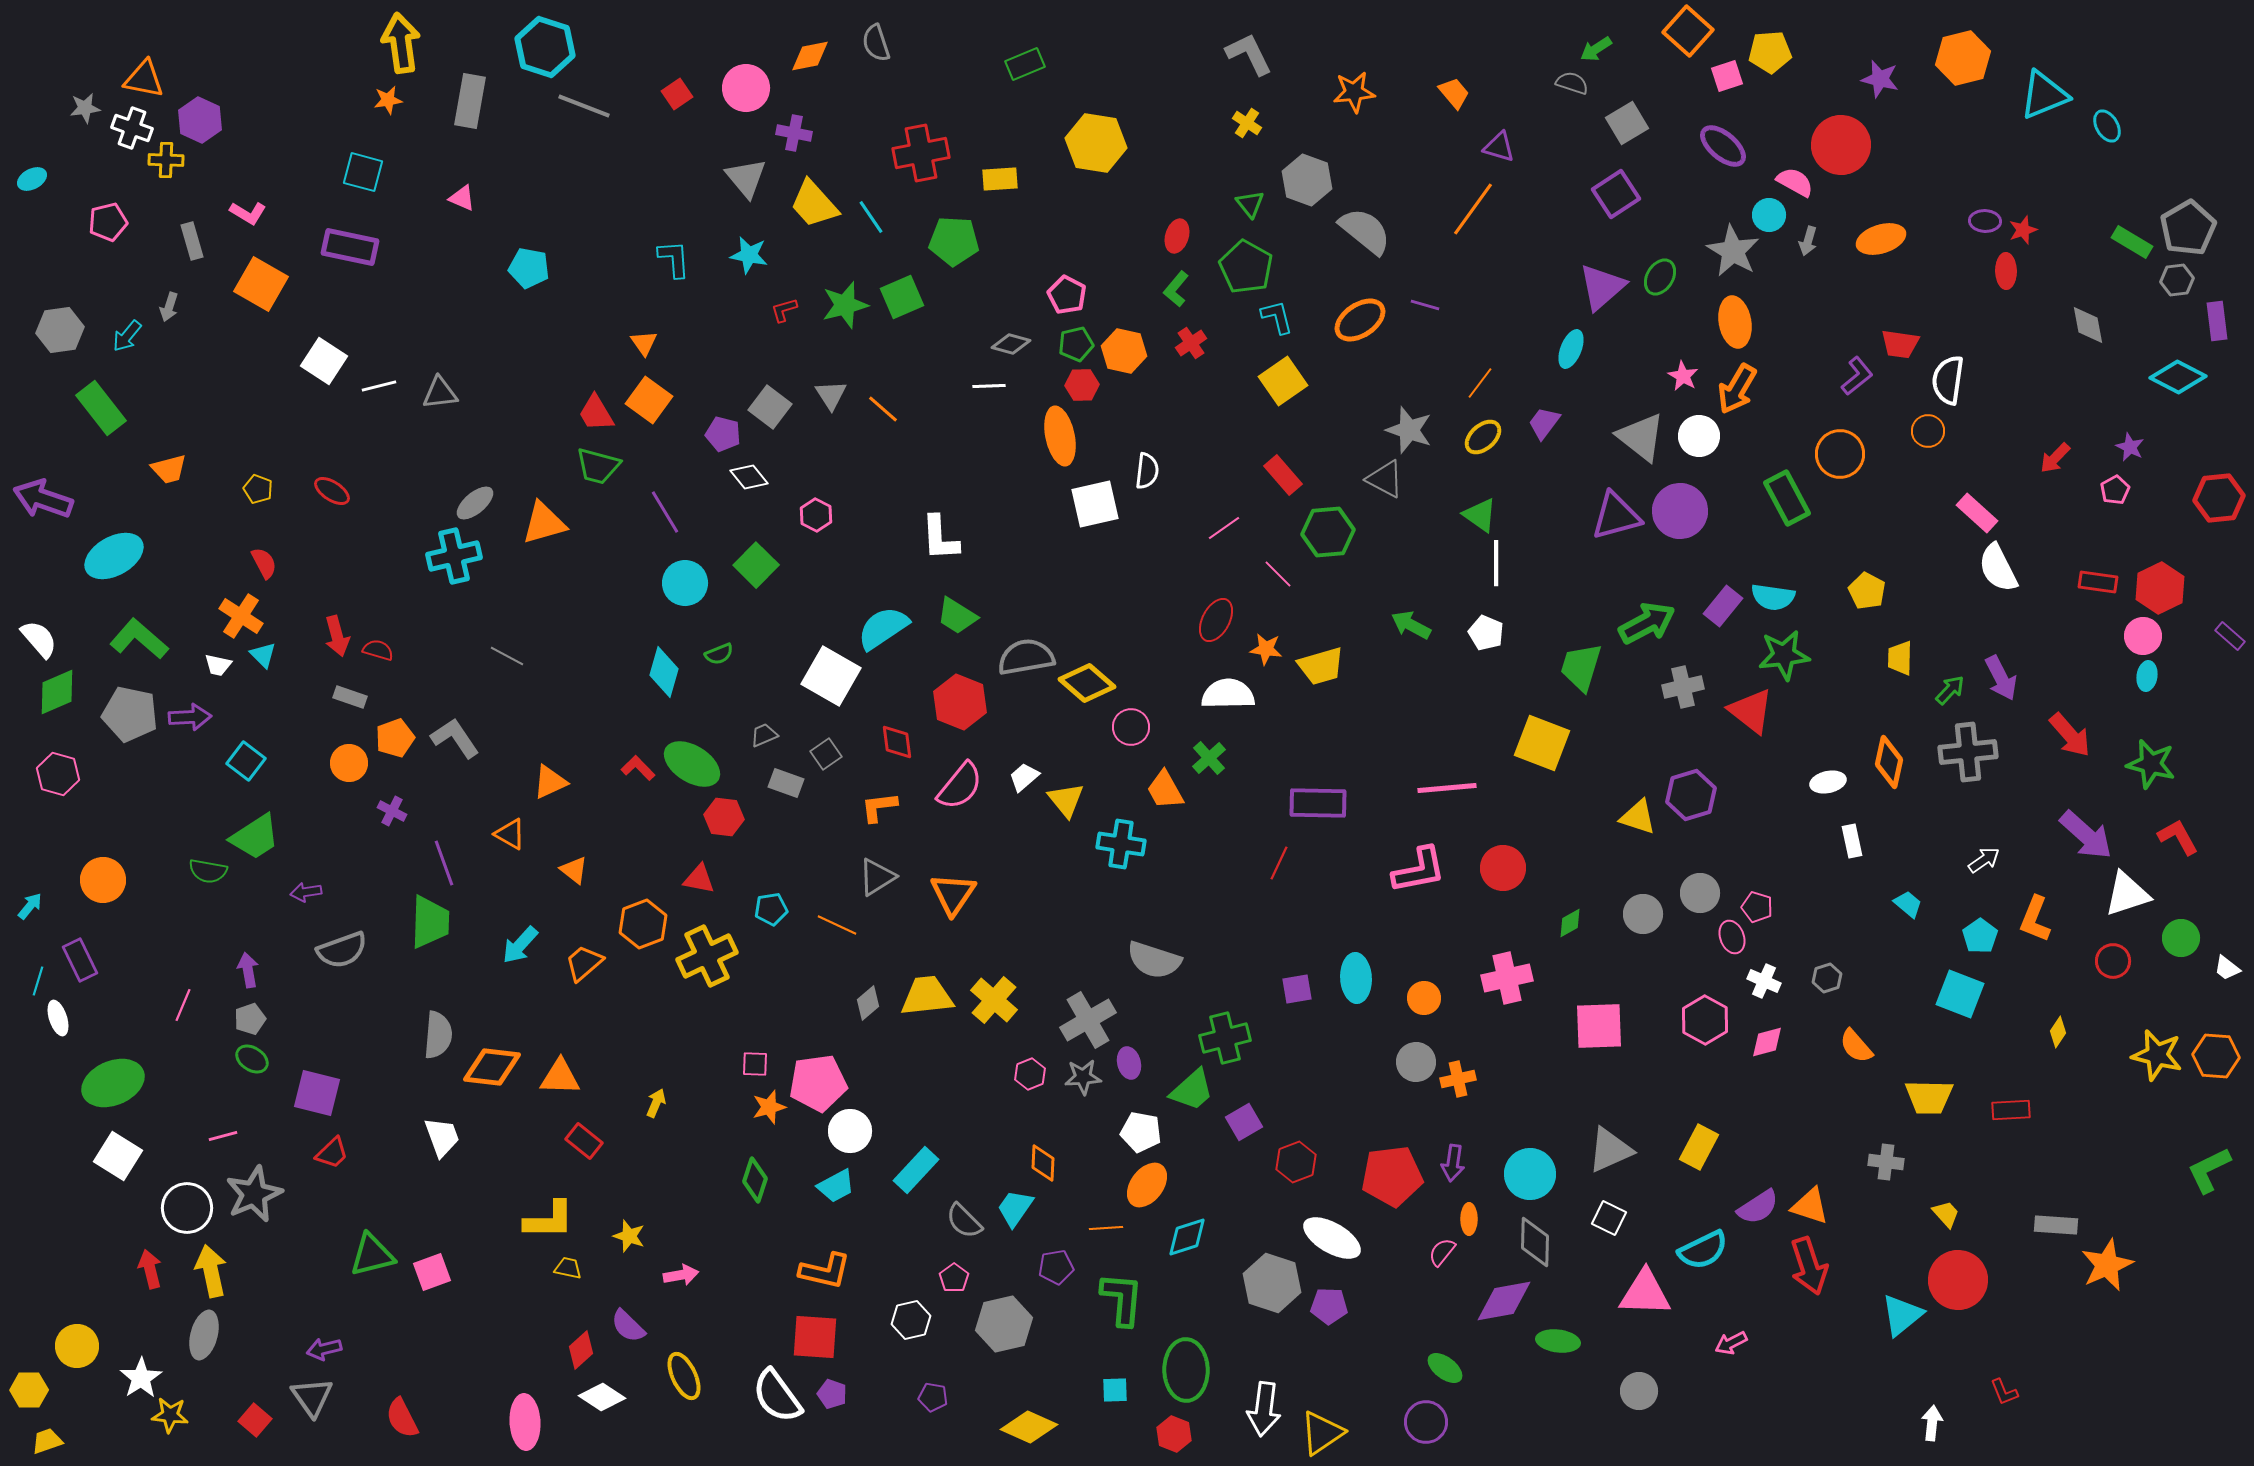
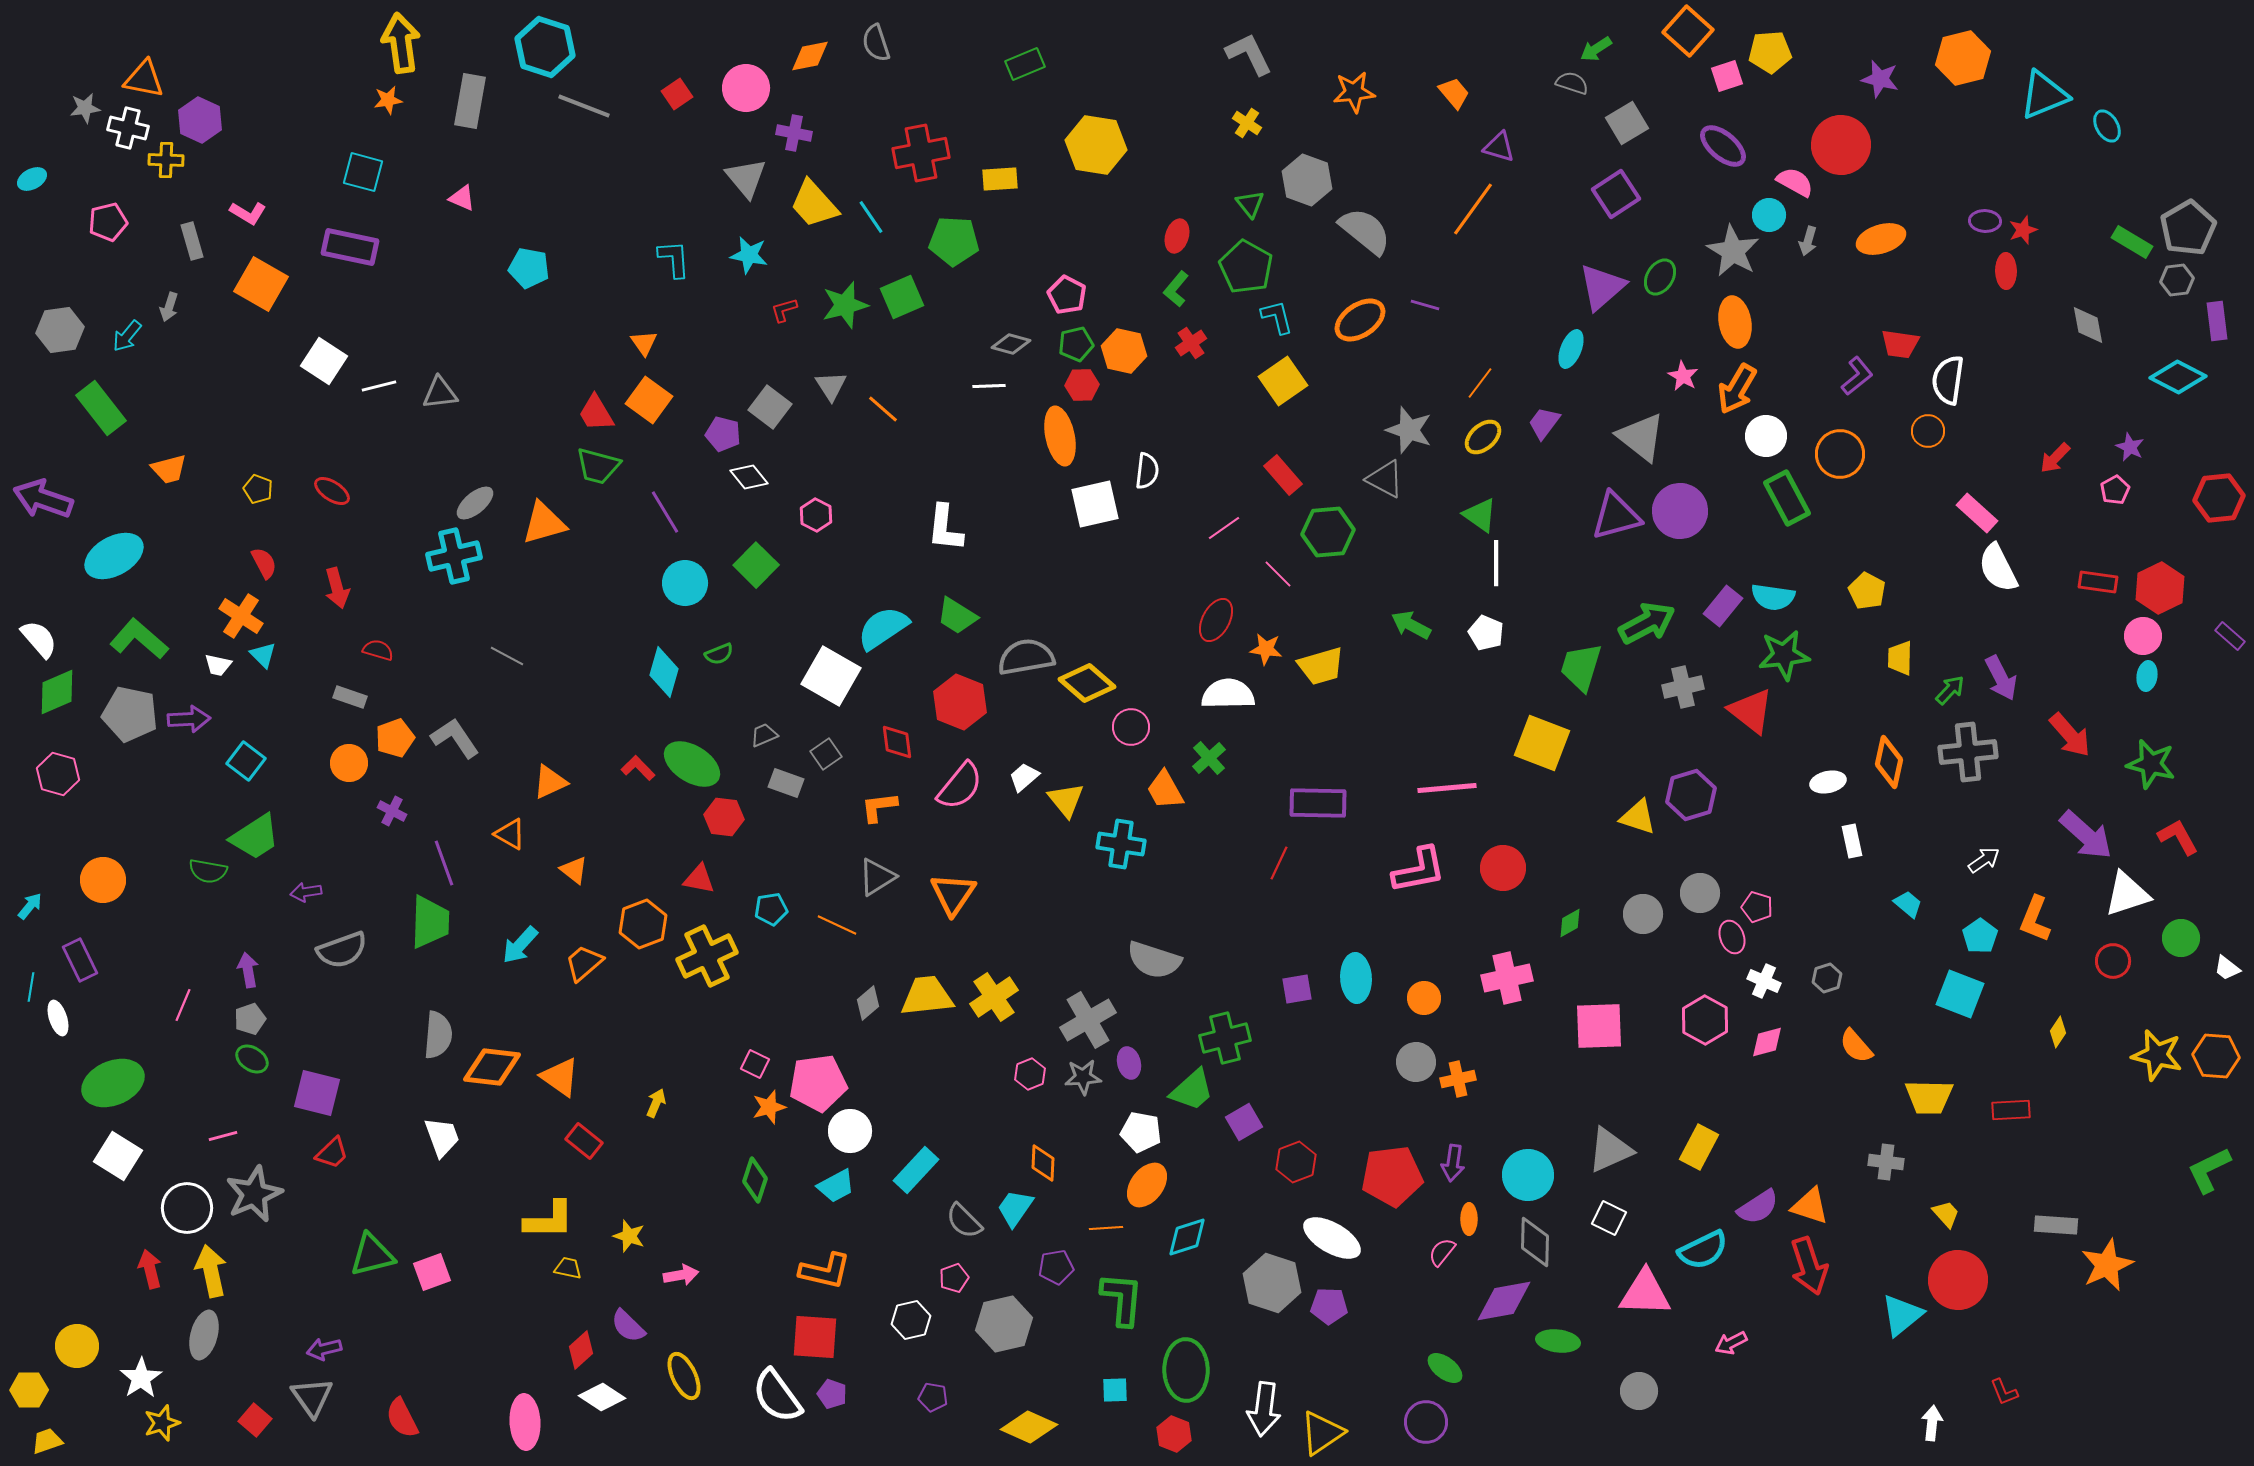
white cross at (132, 128): moved 4 px left; rotated 6 degrees counterclockwise
yellow hexagon at (1096, 143): moved 2 px down
gray triangle at (831, 395): moved 9 px up
white circle at (1699, 436): moved 67 px right
white L-shape at (940, 538): moved 5 px right, 10 px up; rotated 9 degrees clockwise
red arrow at (337, 636): moved 48 px up
purple arrow at (190, 717): moved 1 px left, 2 px down
cyan line at (38, 981): moved 7 px left, 6 px down; rotated 8 degrees counterclockwise
yellow cross at (994, 1000): moved 3 px up; rotated 15 degrees clockwise
pink square at (755, 1064): rotated 24 degrees clockwise
orange triangle at (560, 1077): rotated 33 degrees clockwise
cyan circle at (1530, 1174): moved 2 px left, 1 px down
pink pentagon at (954, 1278): rotated 16 degrees clockwise
yellow star at (170, 1415): moved 8 px left, 8 px down; rotated 24 degrees counterclockwise
